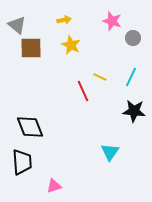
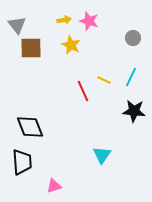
pink star: moved 23 px left
gray triangle: rotated 12 degrees clockwise
yellow line: moved 4 px right, 3 px down
cyan triangle: moved 8 px left, 3 px down
